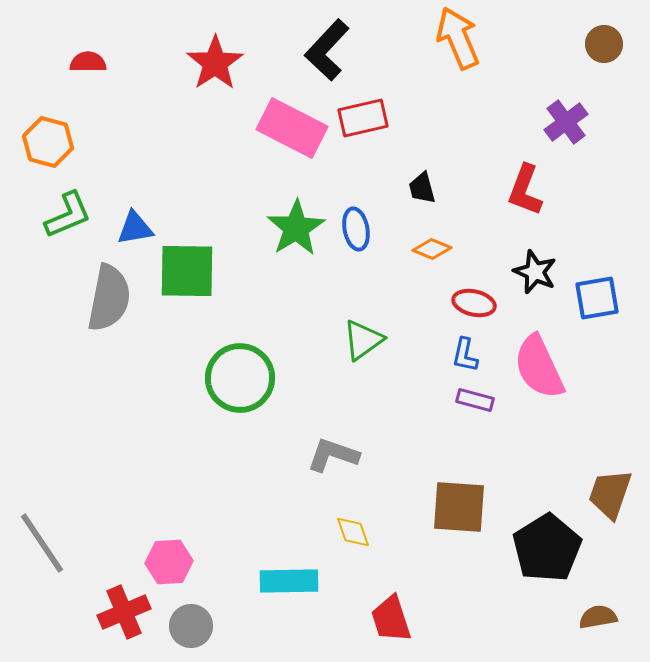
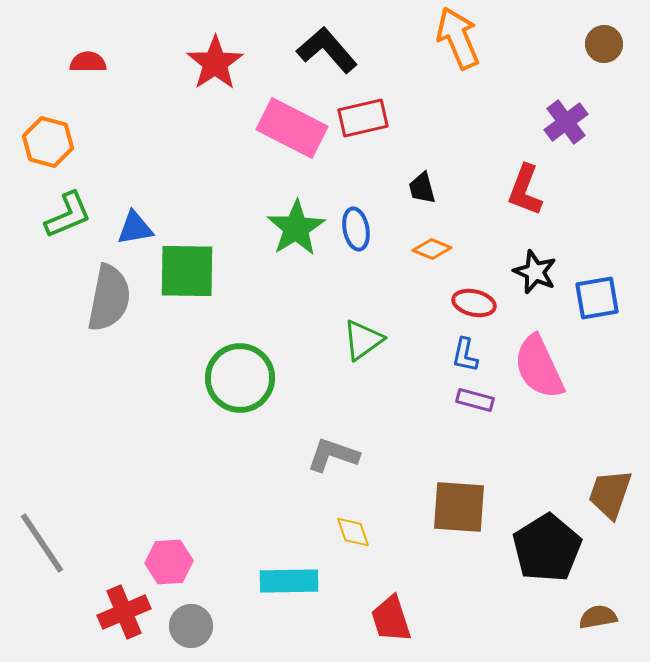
black L-shape: rotated 96 degrees clockwise
